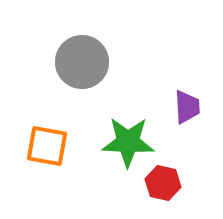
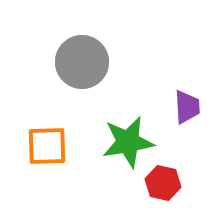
green star: rotated 12 degrees counterclockwise
orange square: rotated 12 degrees counterclockwise
